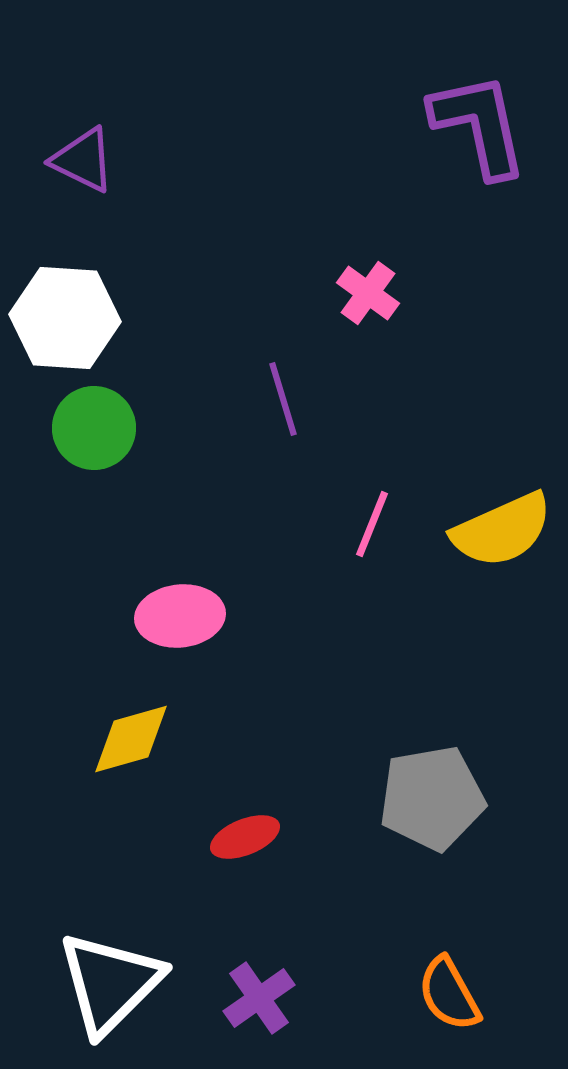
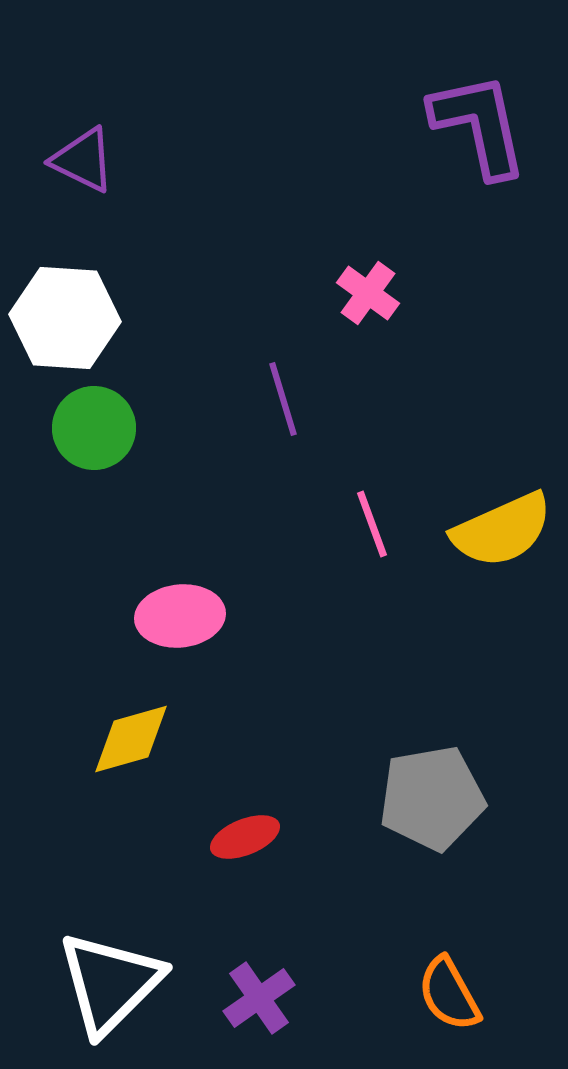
pink line: rotated 42 degrees counterclockwise
